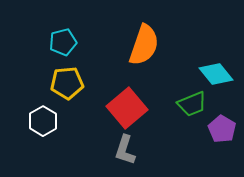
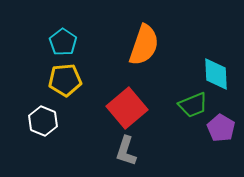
cyan pentagon: rotated 24 degrees counterclockwise
cyan diamond: rotated 36 degrees clockwise
yellow pentagon: moved 2 px left, 3 px up
green trapezoid: moved 1 px right, 1 px down
white hexagon: rotated 8 degrees counterclockwise
purple pentagon: moved 1 px left, 1 px up
gray L-shape: moved 1 px right, 1 px down
